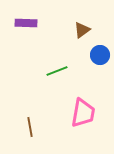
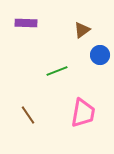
brown line: moved 2 px left, 12 px up; rotated 24 degrees counterclockwise
